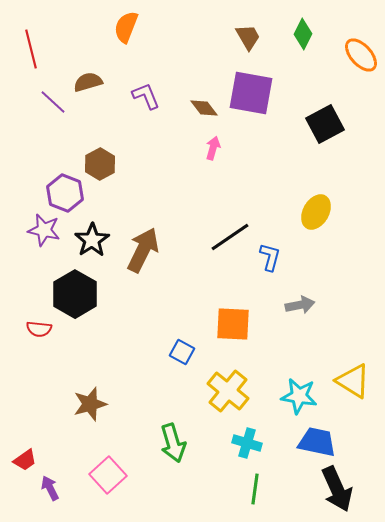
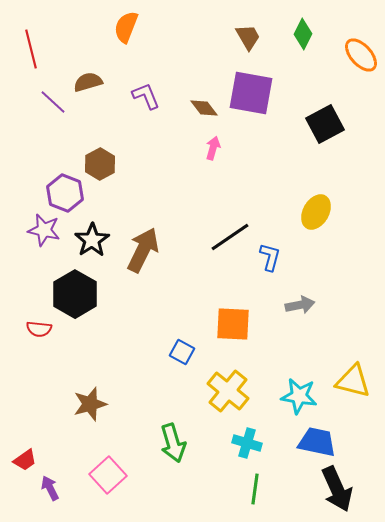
yellow triangle: rotated 18 degrees counterclockwise
